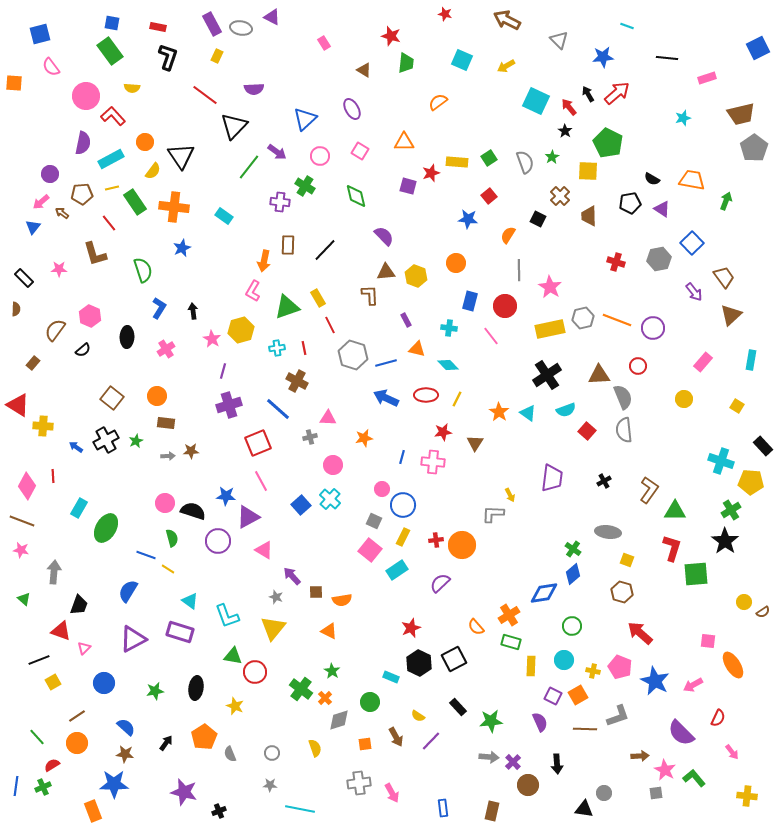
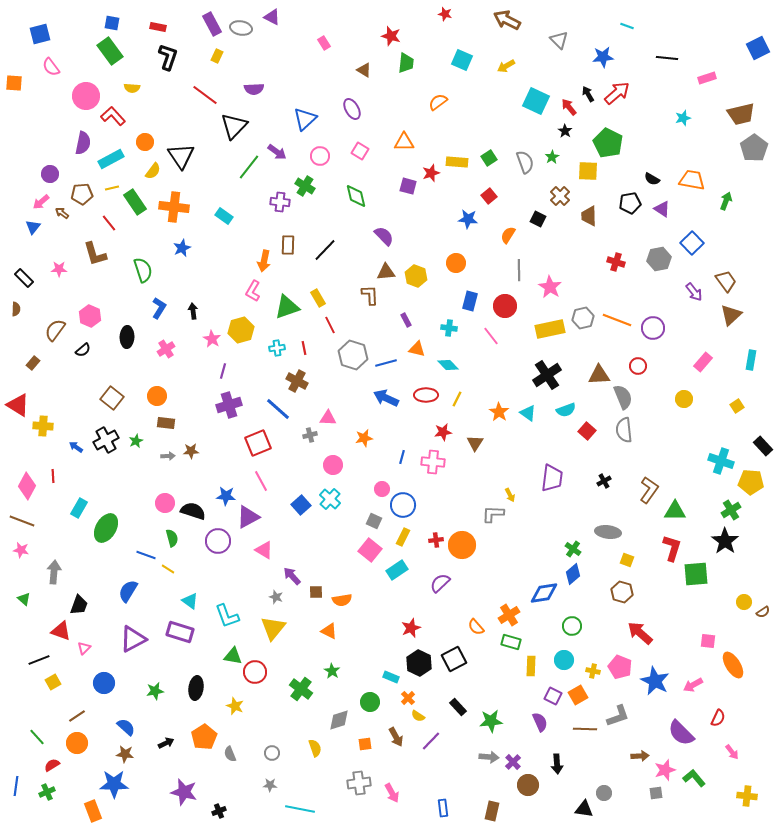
brown trapezoid at (724, 277): moved 2 px right, 4 px down
yellow square at (737, 406): rotated 24 degrees clockwise
gray cross at (310, 437): moved 2 px up
orange cross at (325, 698): moved 83 px right
black arrow at (166, 743): rotated 28 degrees clockwise
pink star at (665, 770): rotated 25 degrees clockwise
green cross at (43, 787): moved 4 px right, 5 px down
